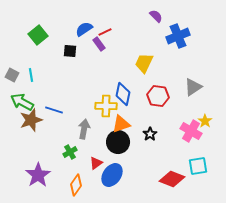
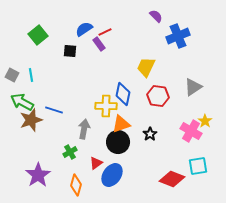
yellow trapezoid: moved 2 px right, 4 px down
orange diamond: rotated 20 degrees counterclockwise
